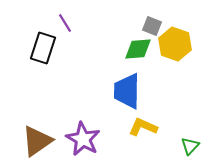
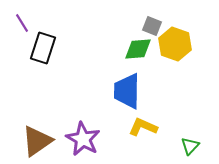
purple line: moved 43 px left
